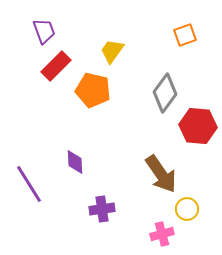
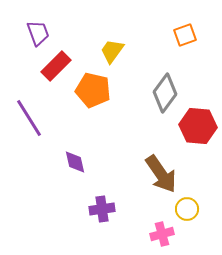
purple trapezoid: moved 6 px left, 2 px down
purple diamond: rotated 10 degrees counterclockwise
purple line: moved 66 px up
